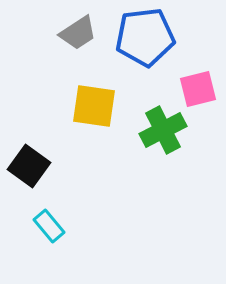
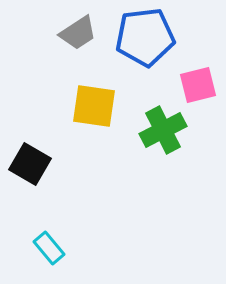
pink square: moved 4 px up
black square: moved 1 px right, 2 px up; rotated 6 degrees counterclockwise
cyan rectangle: moved 22 px down
